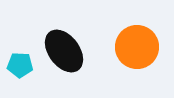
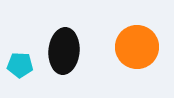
black ellipse: rotated 42 degrees clockwise
